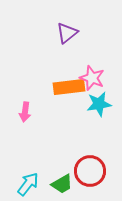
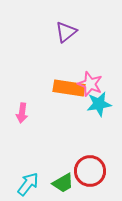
purple triangle: moved 1 px left, 1 px up
pink star: moved 2 px left, 6 px down
orange rectangle: moved 1 px down; rotated 16 degrees clockwise
pink arrow: moved 3 px left, 1 px down
green trapezoid: moved 1 px right, 1 px up
